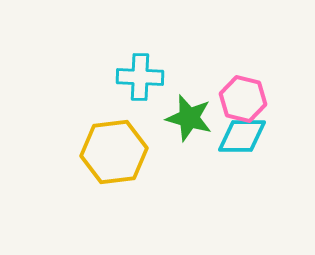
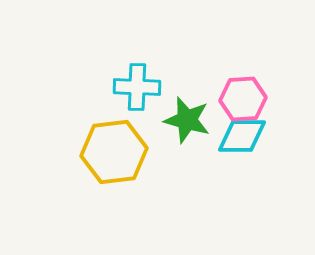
cyan cross: moved 3 px left, 10 px down
pink hexagon: rotated 18 degrees counterclockwise
green star: moved 2 px left, 2 px down
